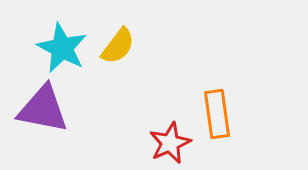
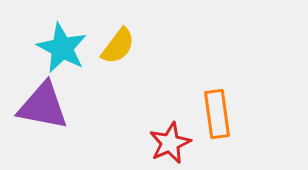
purple triangle: moved 3 px up
